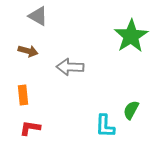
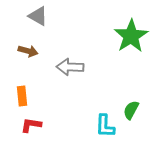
orange rectangle: moved 1 px left, 1 px down
red L-shape: moved 1 px right, 3 px up
